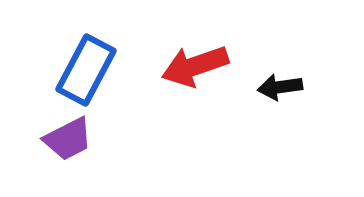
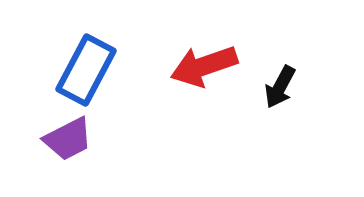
red arrow: moved 9 px right
black arrow: rotated 54 degrees counterclockwise
